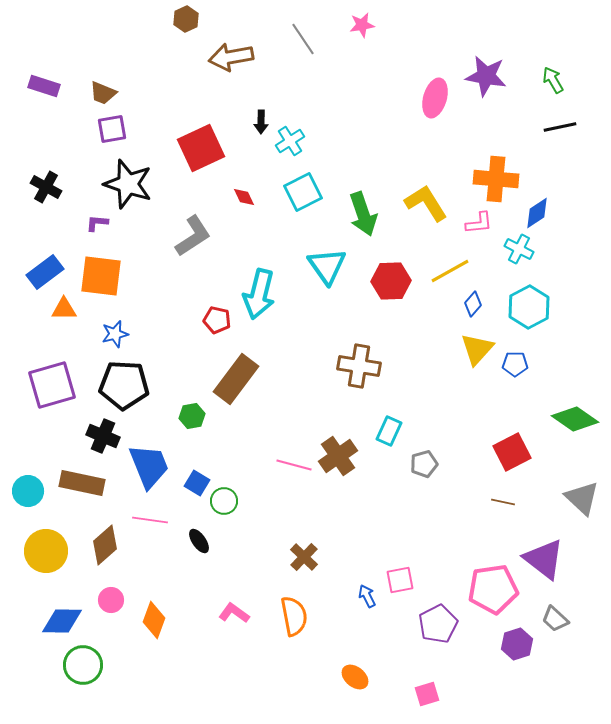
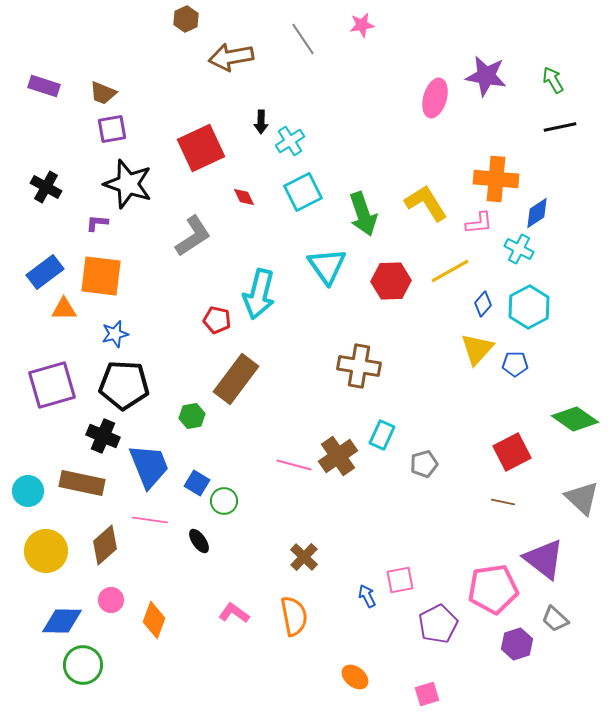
blue diamond at (473, 304): moved 10 px right
cyan rectangle at (389, 431): moved 7 px left, 4 px down
